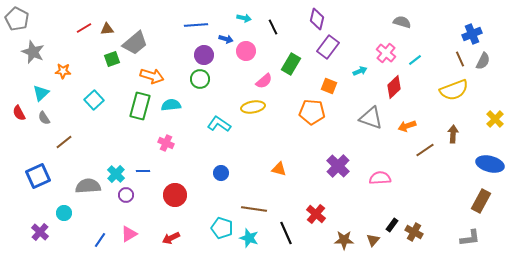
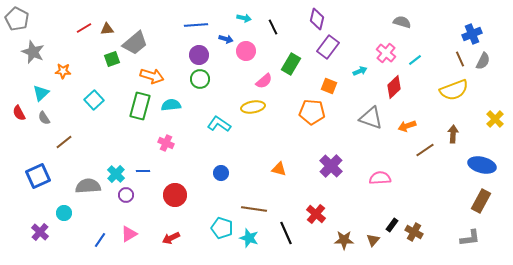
purple circle at (204, 55): moved 5 px left
blue ellipse at (490, 164): moved 8 px left, 1 px down
purple cross at (338, 166): moved 7 px left
